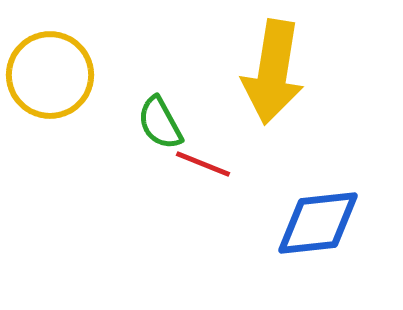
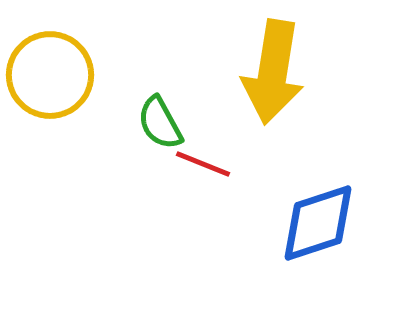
blue diamond: rotated 12 degrees counterclockwise
